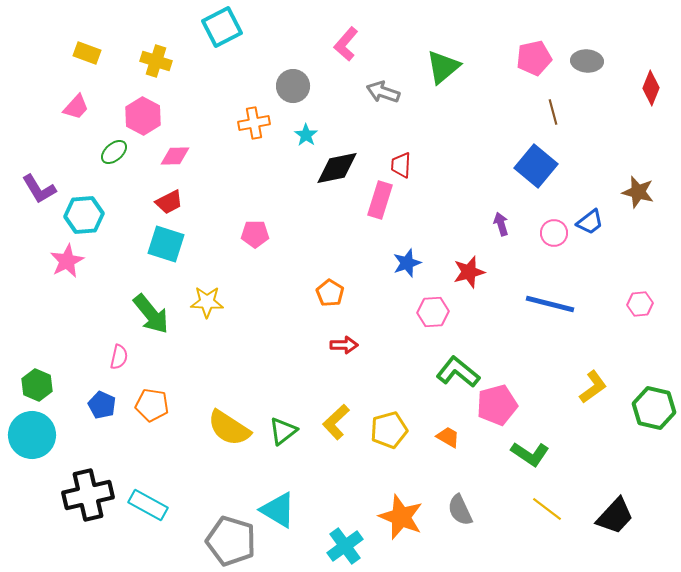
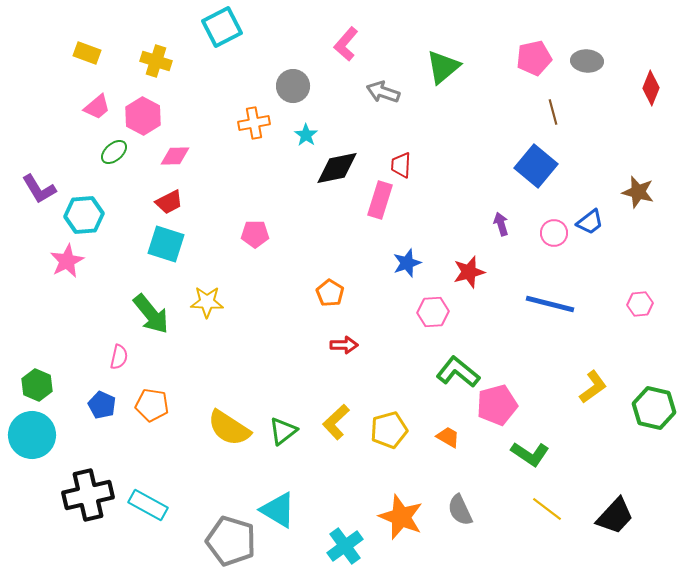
pink trapezoid at (76, 107): moved 21 px right; rotated 8 degrees clockwise
